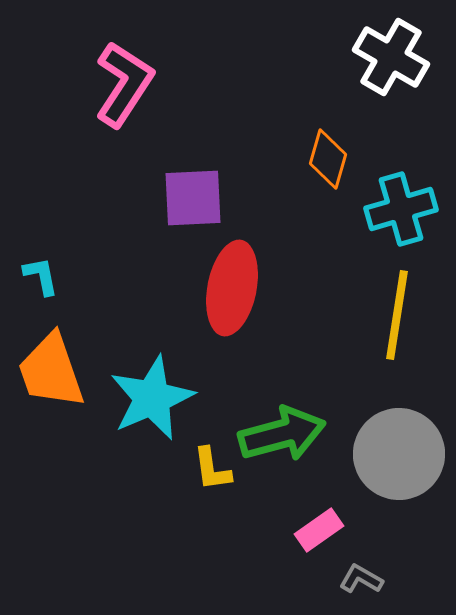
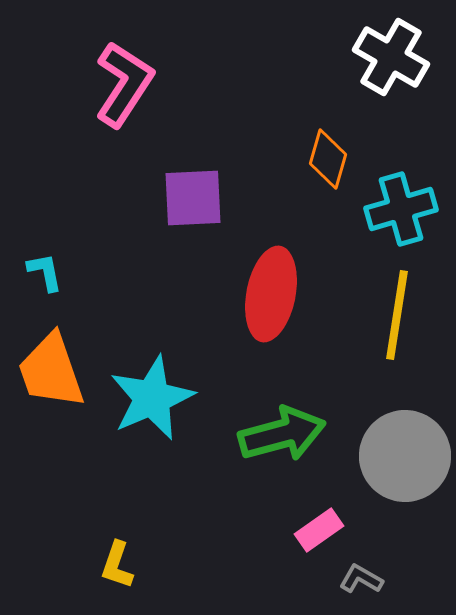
cyan L-shape: moved 4 px right, 4 px up
red ellipse: moved 39 px right, 6 px down
gray circle: moved 6 px right, 2 px down
yellow L-shape: moved 95 px left, 96 px down; rotated 27 degrees clockwise
